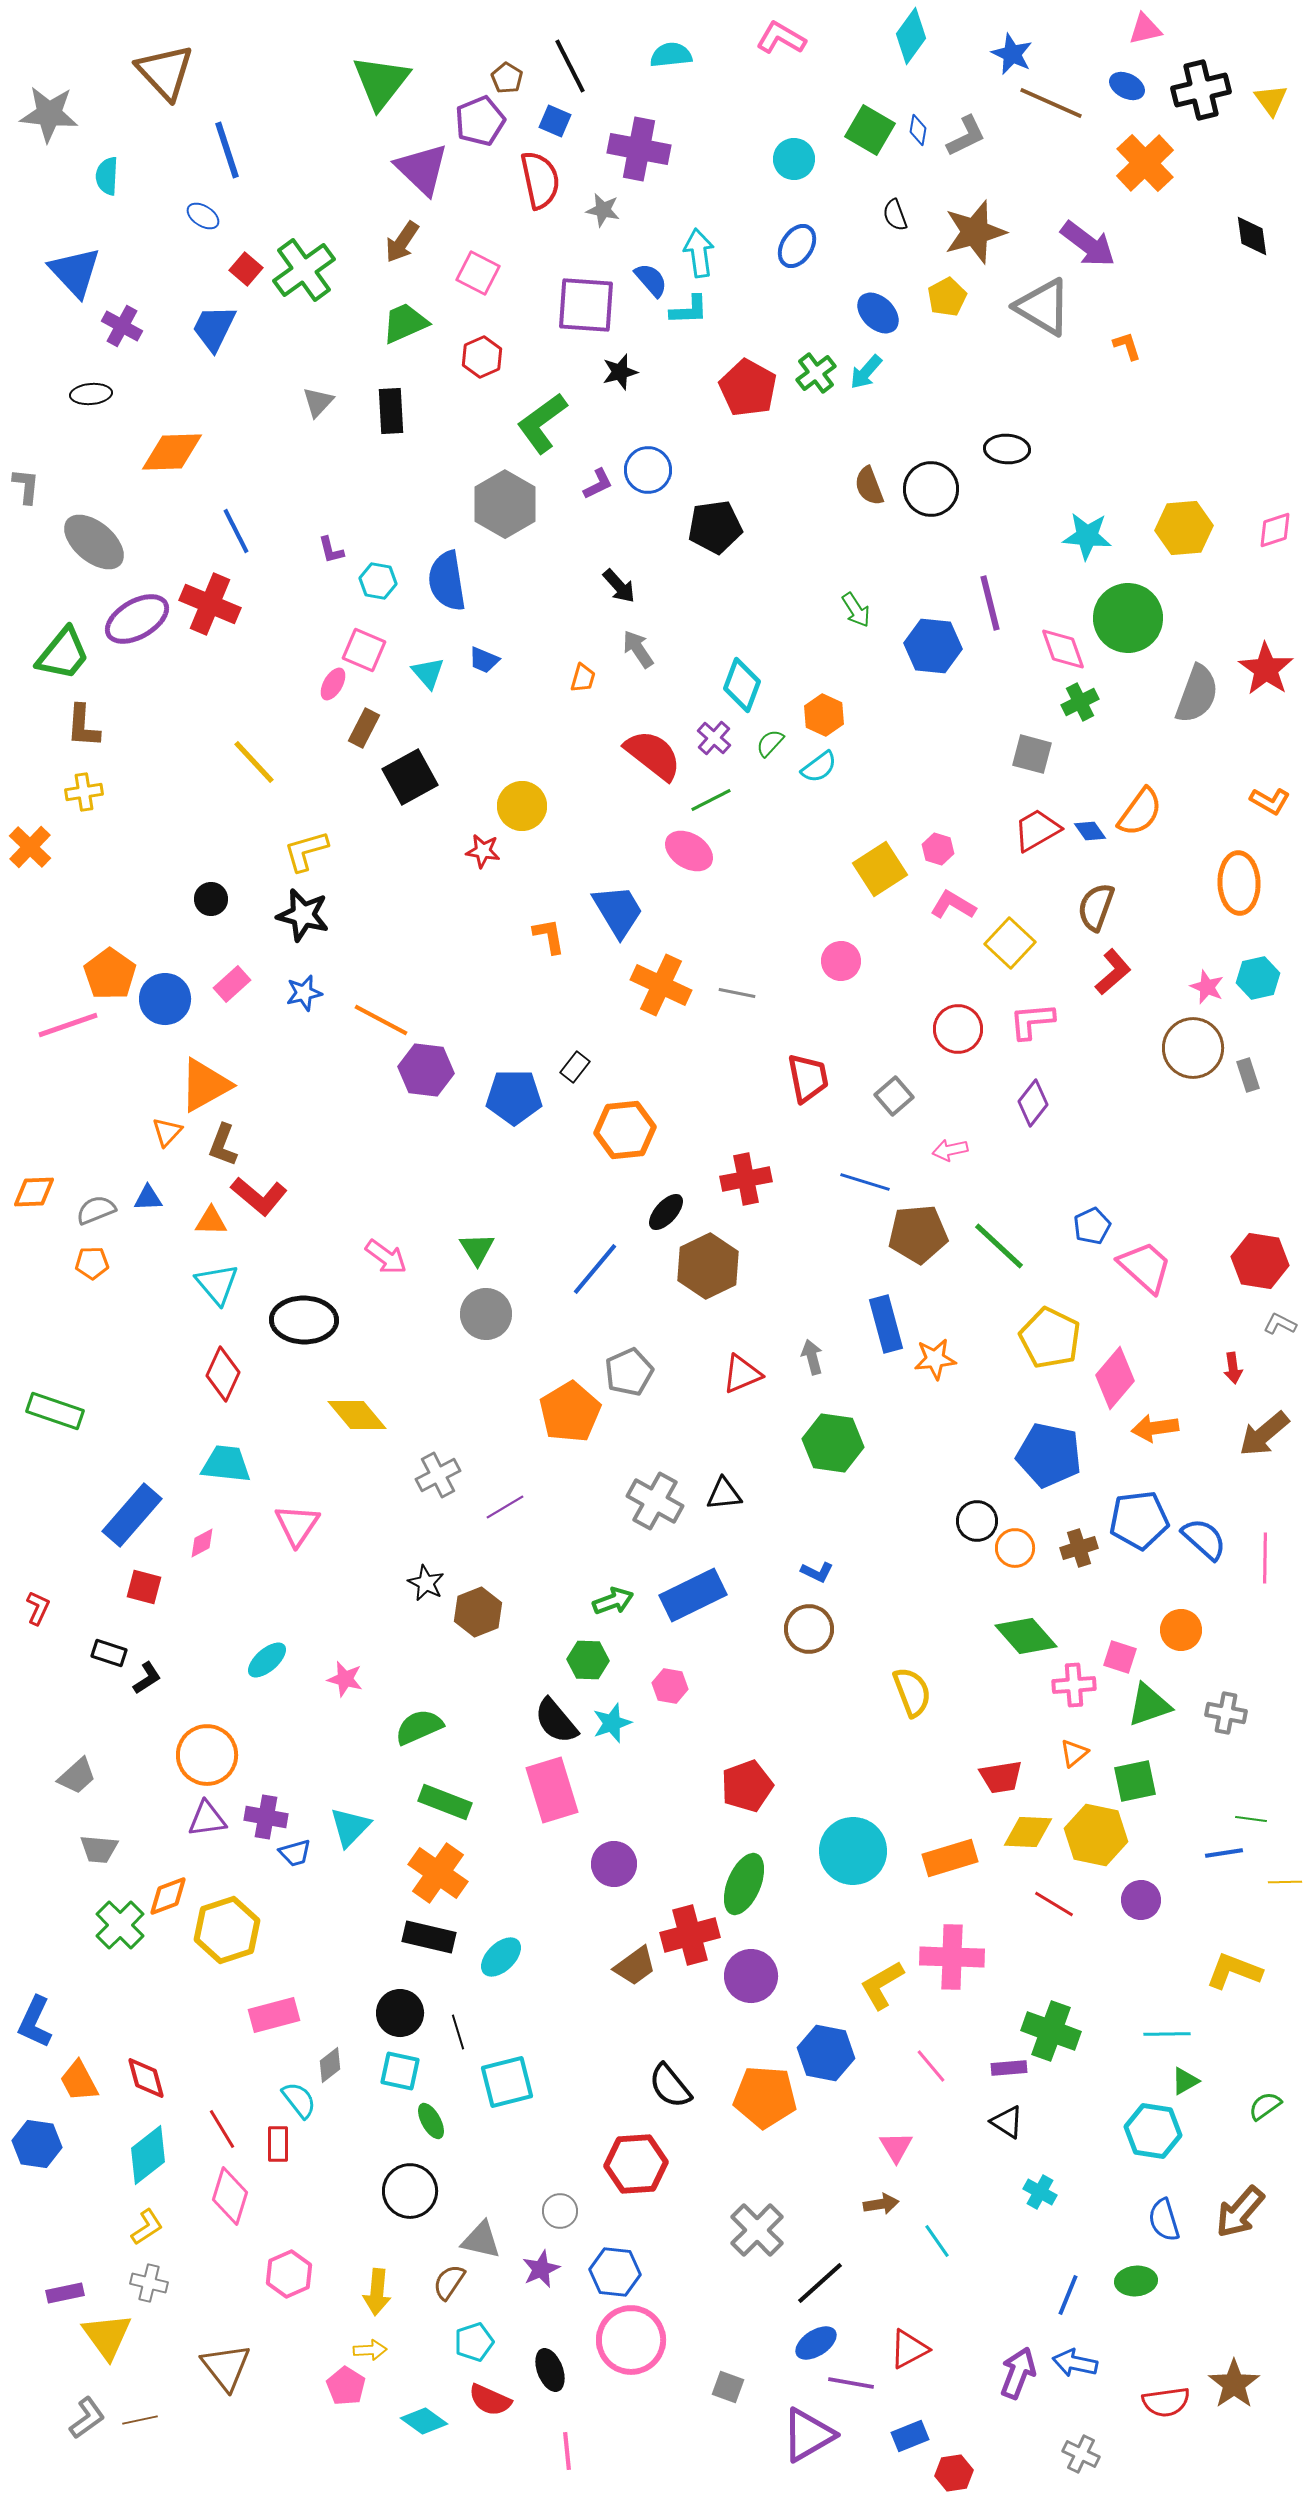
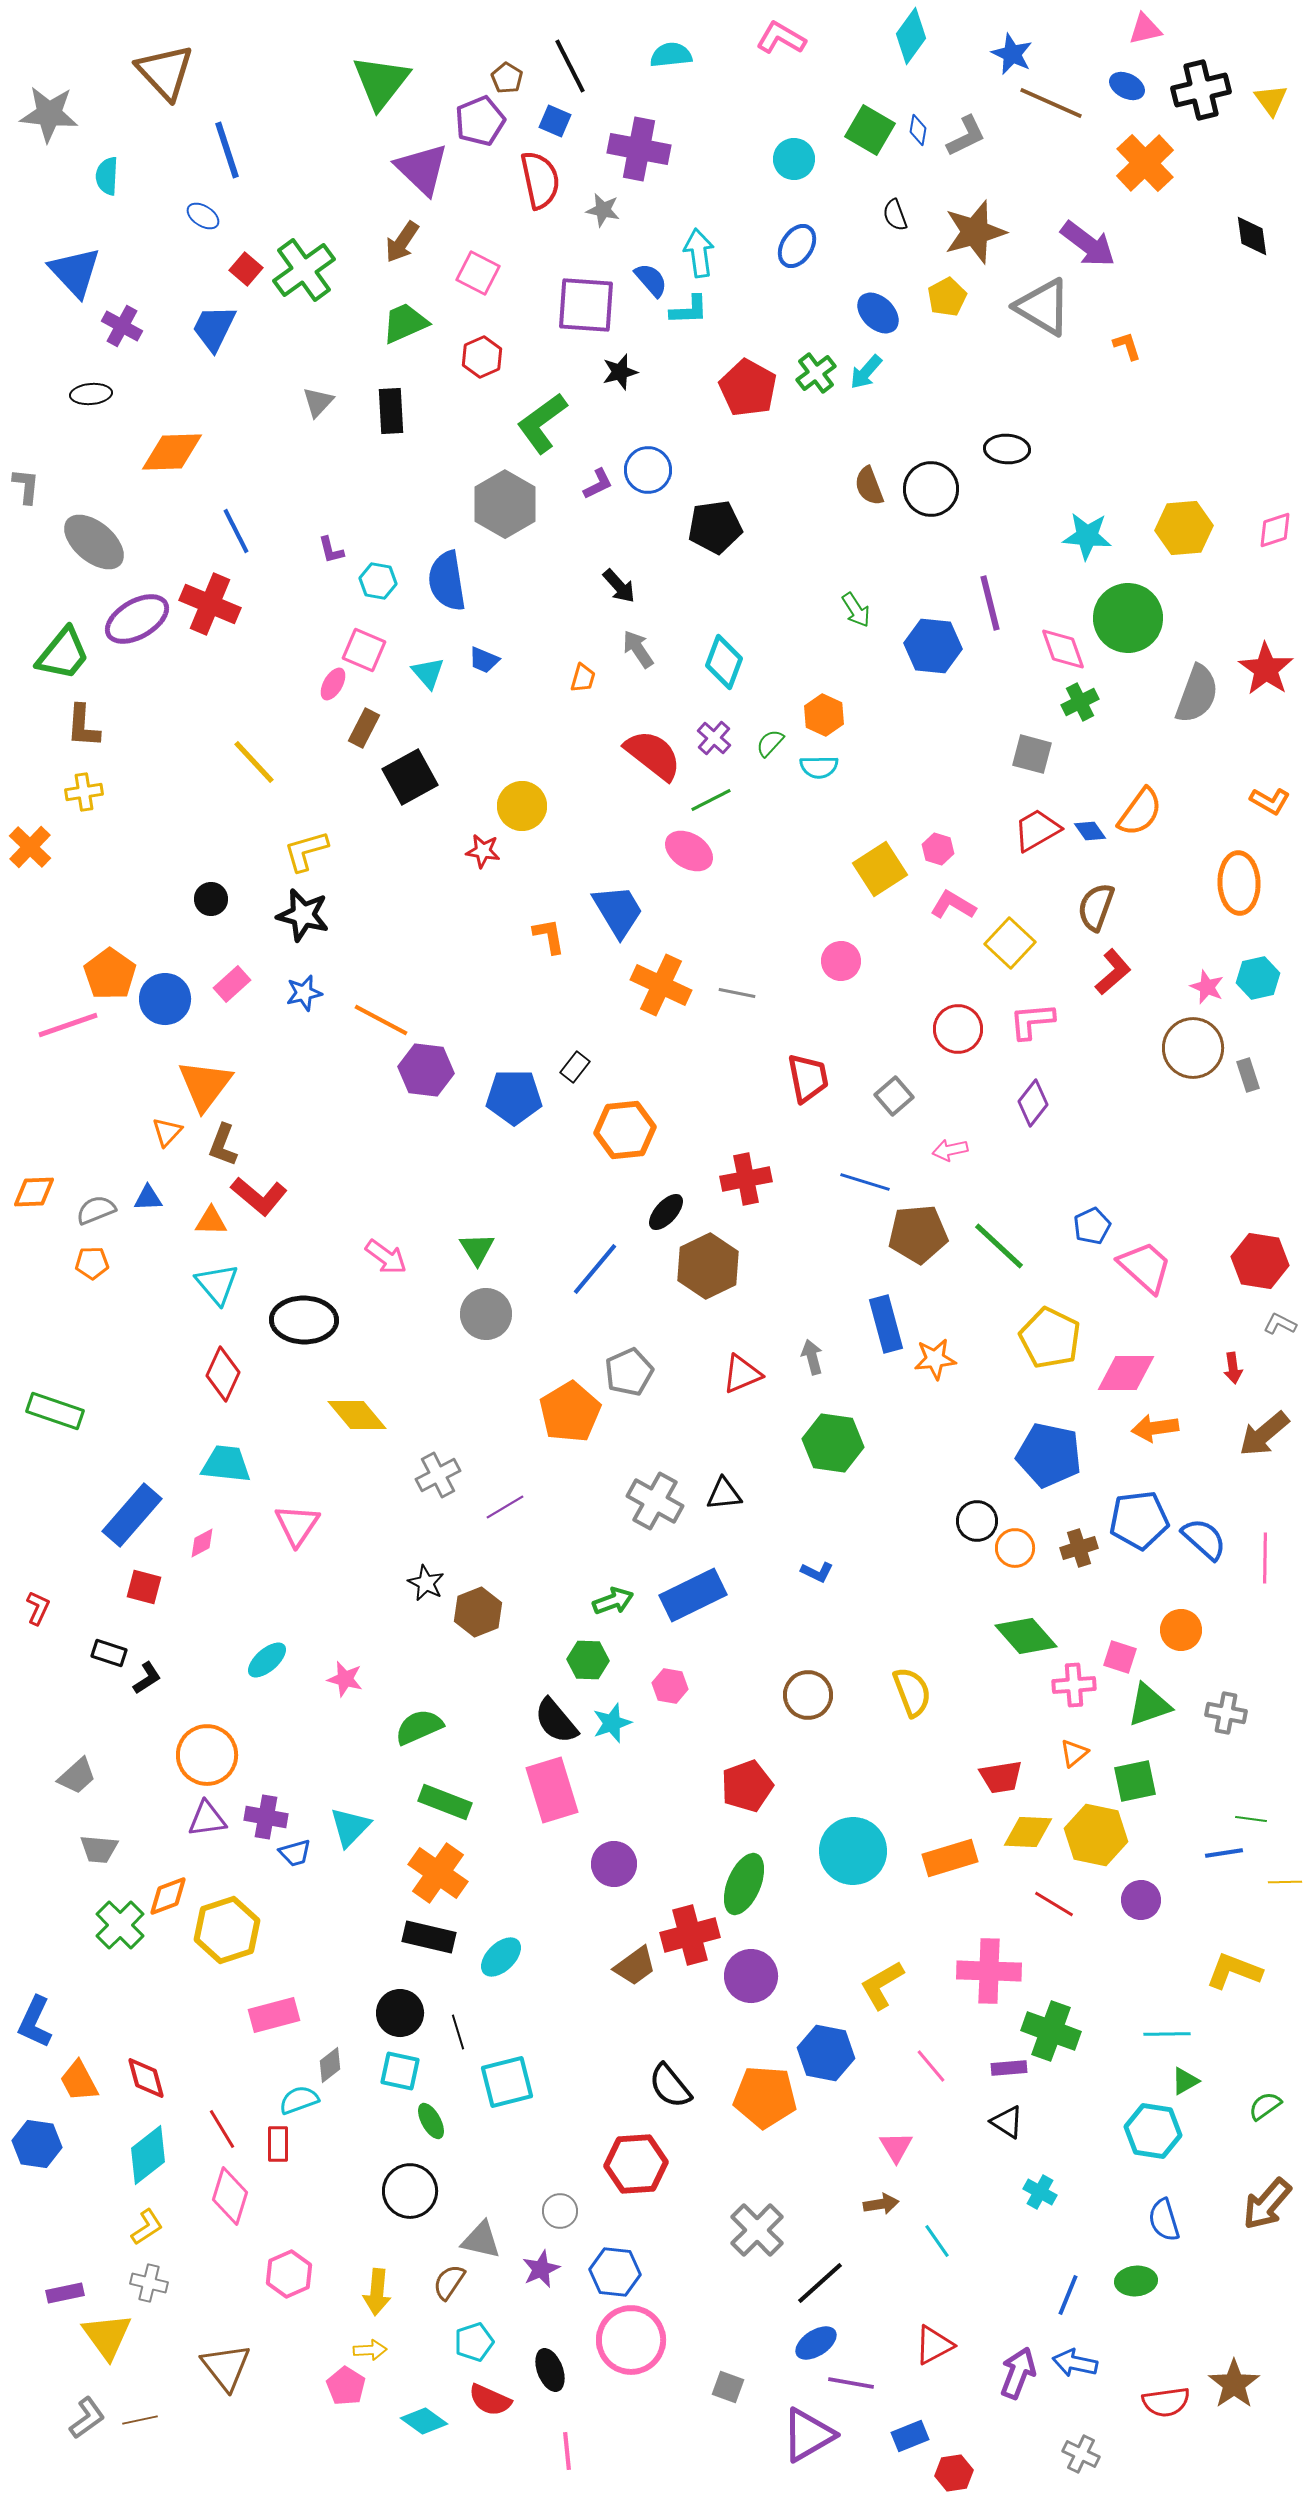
cyan diamond at (742, 685): moved 18 px left, 23 px up
cyan semicircle at (819, 767): rotated 36 degrees clockwise
orange triangle at (205, 1085): rotated 24 degrees counterclockwise
pink diamond at (1115, 1378): moved 11 px right, 5 px up; rotated 50 degrees clockwise
brown circle at (809, 1629): moved 1 px left, 66 px down
pink cross at (952, 1957): moved 37 px right, 14 px down
cyan semicircle at (299, 2100): rotated 72 degrees counterclockwise
brown arrow at (1240, 2212): moved 27 px right, 8 px up
red triangle at (909, 2349): moved 25 px right, 4 px up
